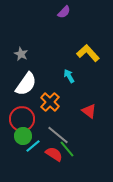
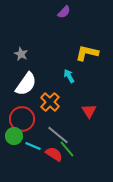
yellow L-shape: moved 1 px left; rotated 35 degrees counterclockwise
red triangle: rotated 21 degrees clockwise
green circle: moved 9 px left
cyan line: rotated 63 degrees clockwise
